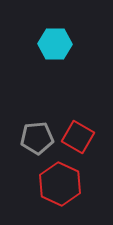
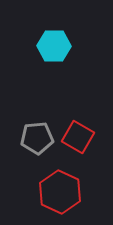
cyan hexagon: moved 1 px left, 2 px down
red hexagon: moved 8 px down
